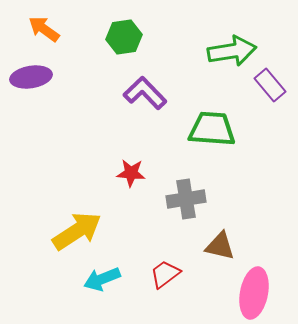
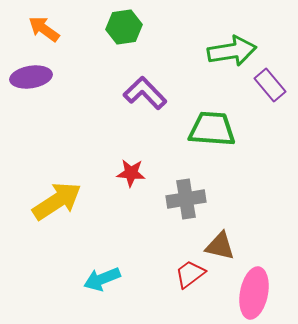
green hexagon: moved 10 px up
yellow arrow: moved 20 px left, 30 px up
red trapezoid: moved 25 px right
